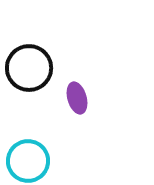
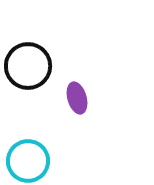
black circle: moved 1 px left, 2 px up
